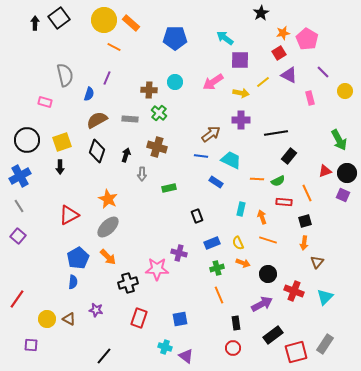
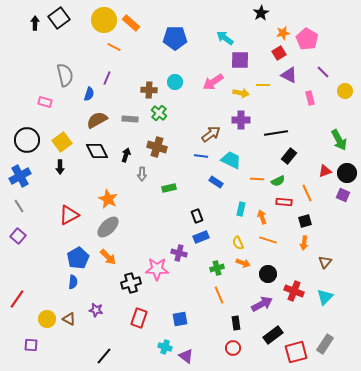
yellow line at (263, 82): moved 3 px down; rotated 40 degrees clockwise
yellow square at (62, 142): rotated 18 degrees counterclockwise
black diamond at (97, 151): rotated 45 degrees counterclockwise
blue rectangle at (212, 243): moved 11 px left, 6 px up
brown triangle at (317, 262): moved 8 px right
black cross at (128, 283): moved 3 px right
